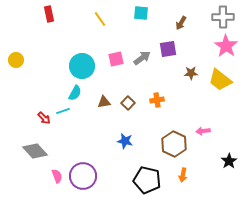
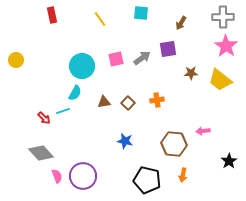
red rectangle: moved 3 px right, 1 px down
brown hexagon: rotated 20 degrees counterclockwise
gray diamond: moved 6 px right, 2 px down
